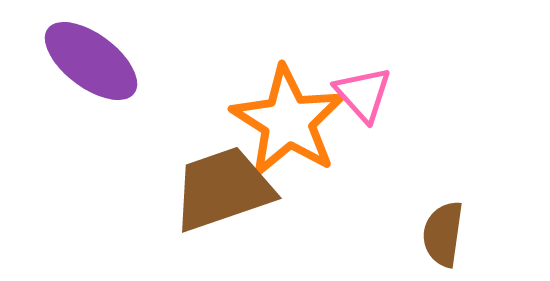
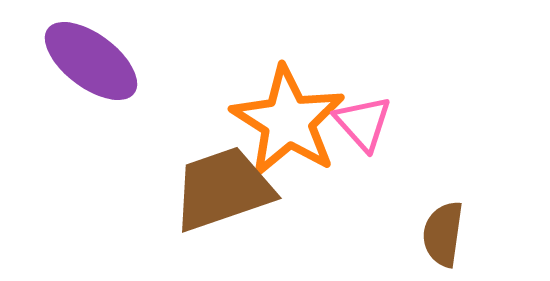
pink triangle: moved 29 px down
